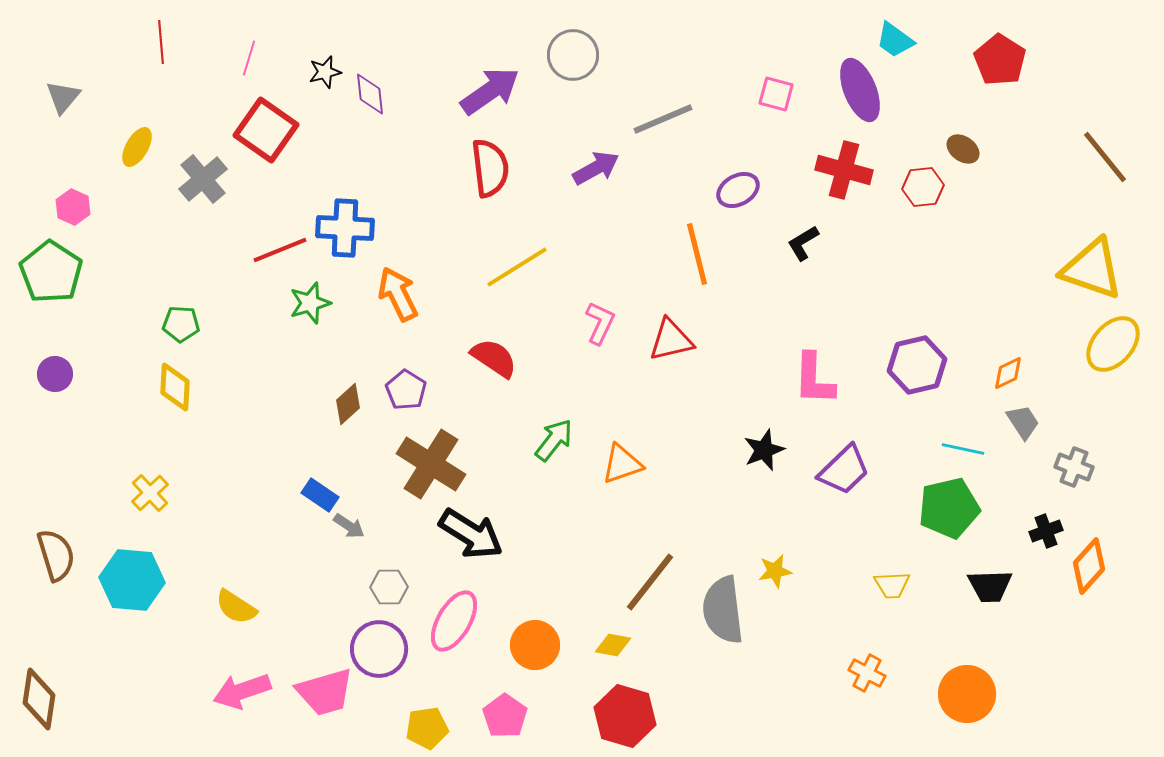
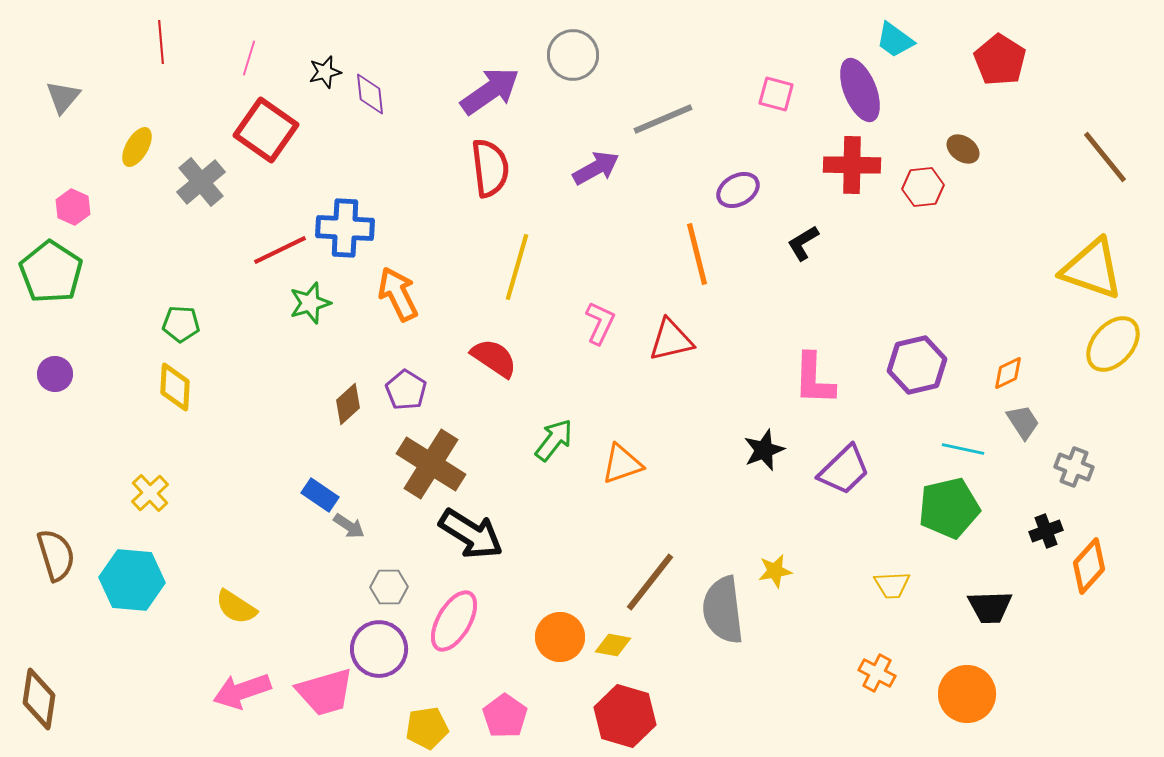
red cross at (844, 170): moved 8 px right, 5 px up; rotated 14 degrees counterclockwise
gray cross at (203, 179): moved 2 px left, 3 px down
red line at (280, 250): rotated 4 degrees counterclockwise
yellow line at (517, 267): rotated 42 degrees counterclockwise
black trapezoid at (990, 586): moved 21 px down
orange circle at (535, 645): moved 25 px right, 8 px up
orange cross at (867, 673): moved 10 px right
